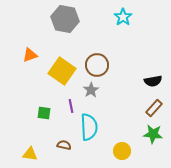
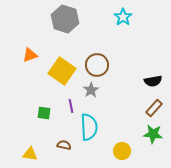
gray hexagon: rotated 8 degrees clockwise
